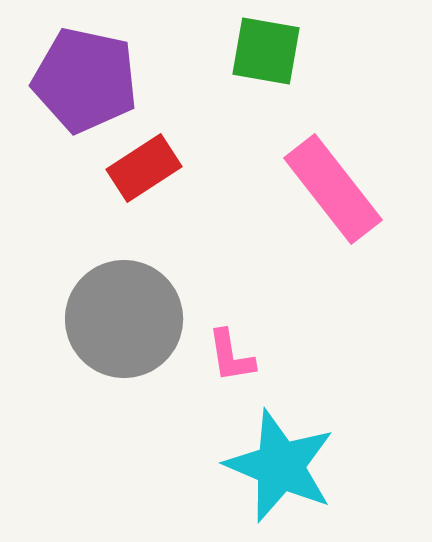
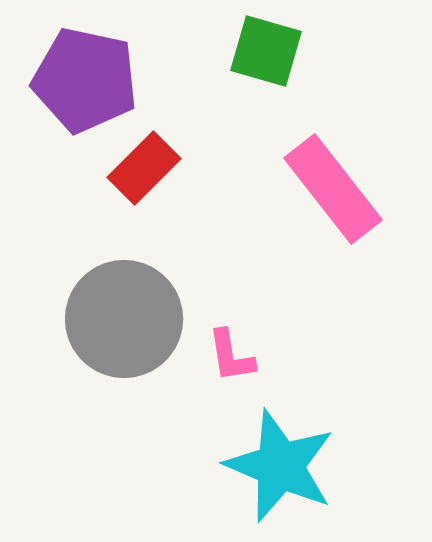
green square: rotated 6 degrees clockwise
red rectangle: rotated 12 degrees counterclockwise
